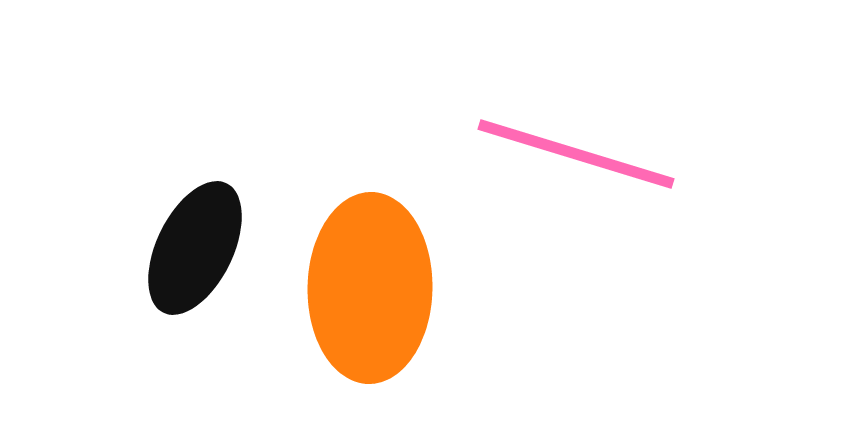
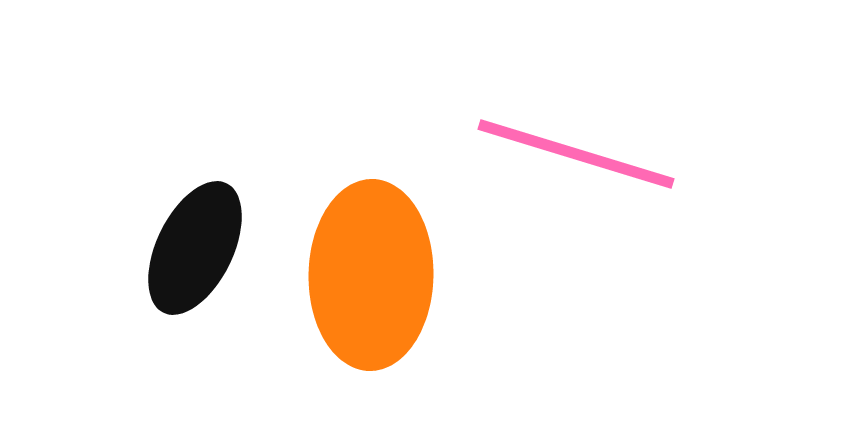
orange ellipse: moved 1 px right, 13 px up
